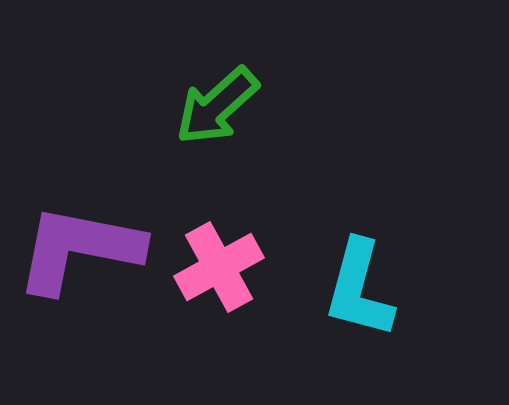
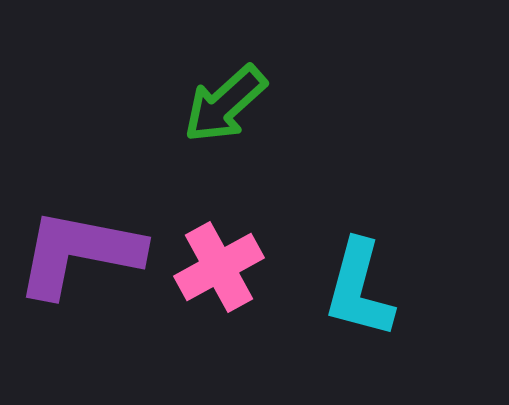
green arrow: moved 8 px right, 2 px up
purple L-shape: moved 4 px down
